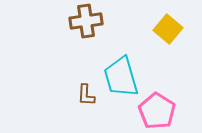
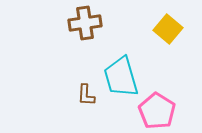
brown cross: moved 1 px left, 2 px down
